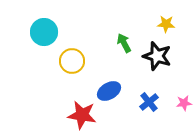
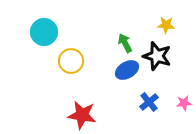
yellow star: moved 1 px down
green arrow: moved 1 px right
yellow circle: moved 1 px left
blue ellipse: moved 18 px right, 21 px up
